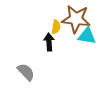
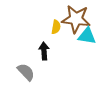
black arrow: moved 5 px left, 9 px down
